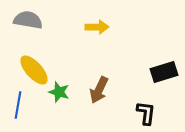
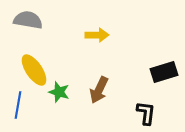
yellow arrow: moved 8 px down
yellow ellipse: rotated 8 degrees clockwise
